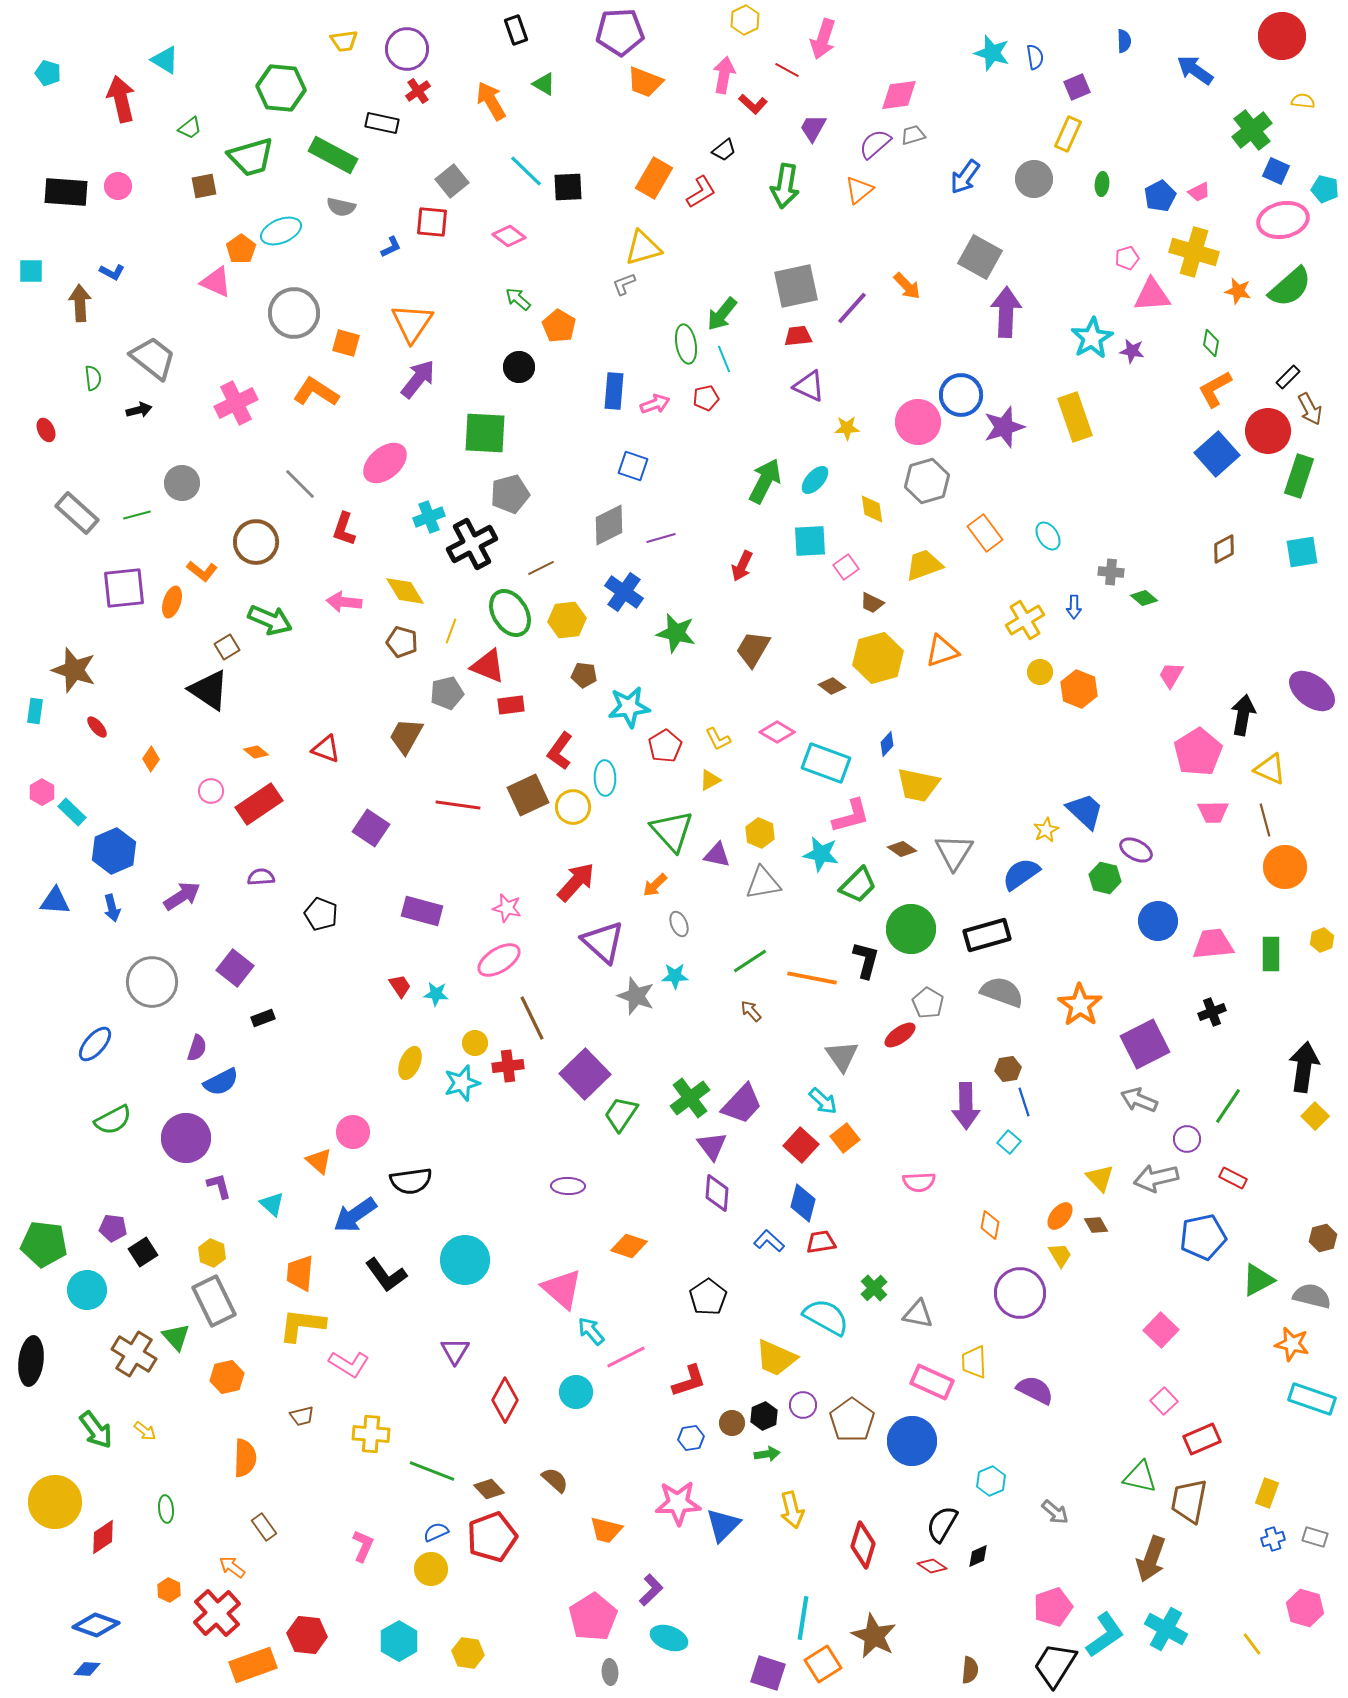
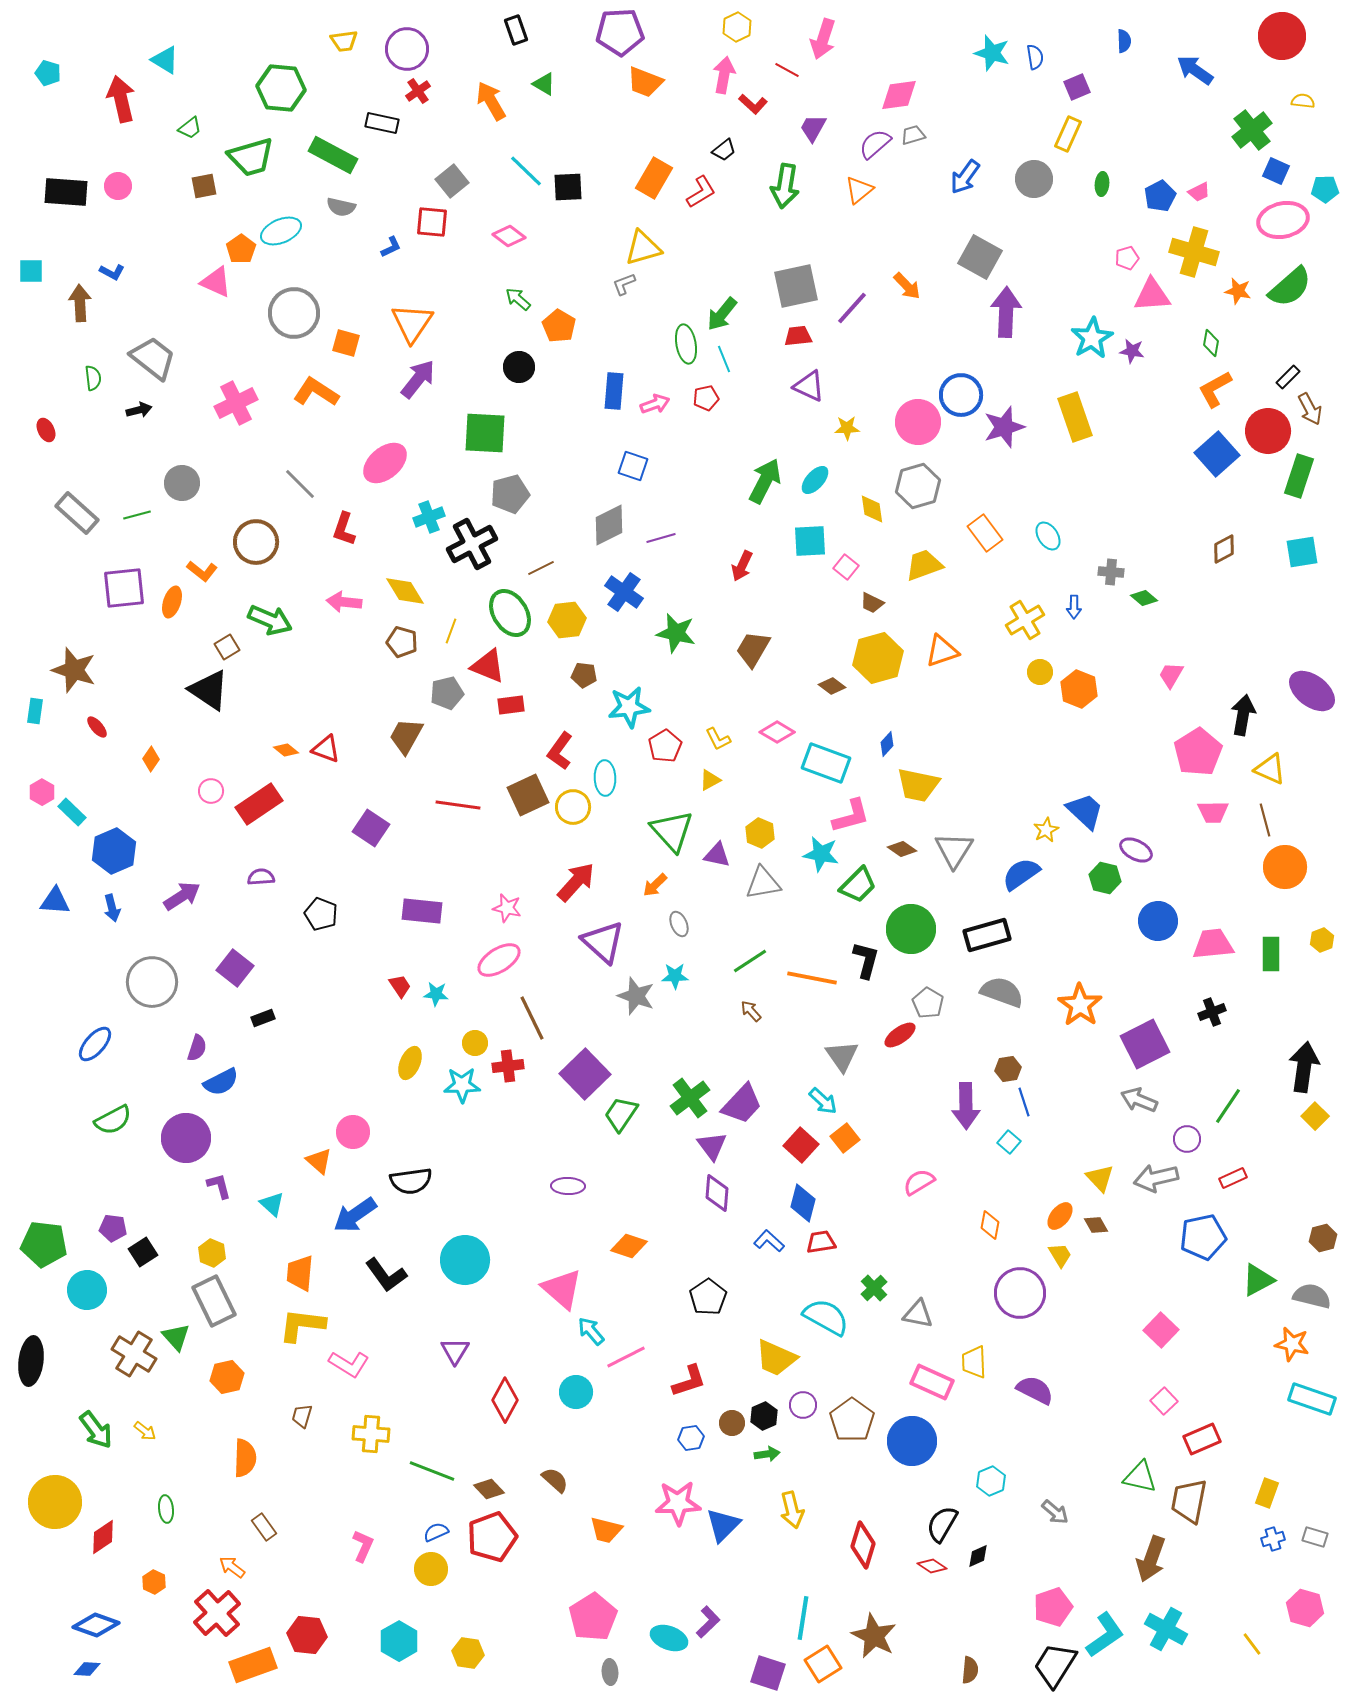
yellow hexagon at (745, 20): moved 8 px left, 7 px down
cyan pentagon at (1325, 189): rotated 16 degrees counterclockwise
gray hexagon at (927, 481): moved 9 px left, 5 px down
pink square at (846, 567): rotated 15 degrees counterclockwise
orange diamond at (256, 752): moved 30 px right, 2 px up
gray triangle at (954, 852): moved 2 px up
purple rectangle at (422, 911): rotated 9 degrees counterclockwise
cyan star at (462, 1083): moved 2 px down; rotated 15 degrees clockwise
red rectangle at (1233, 1178): rotated 52 degrees counterclockwise
pink semicircle at (919, 1182): rotated 152 degrees clockwise
brown trapezoid at (302, 1416): rotated 120 degrees clockwise
orange hexagon at (169, 1590): moved 15 px left, 8 px up
purple L-shape at (651, 1590): moved 57 px right, 32 px down
